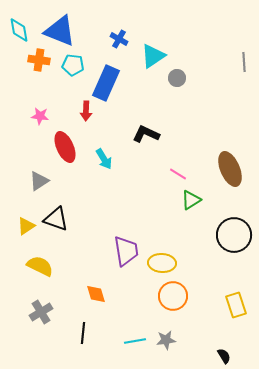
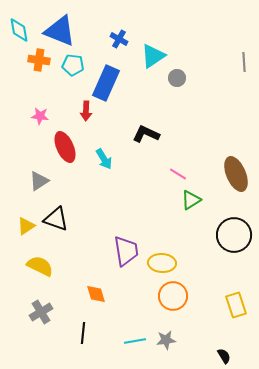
brown ellipse: moved 6 px right, 5 px down
